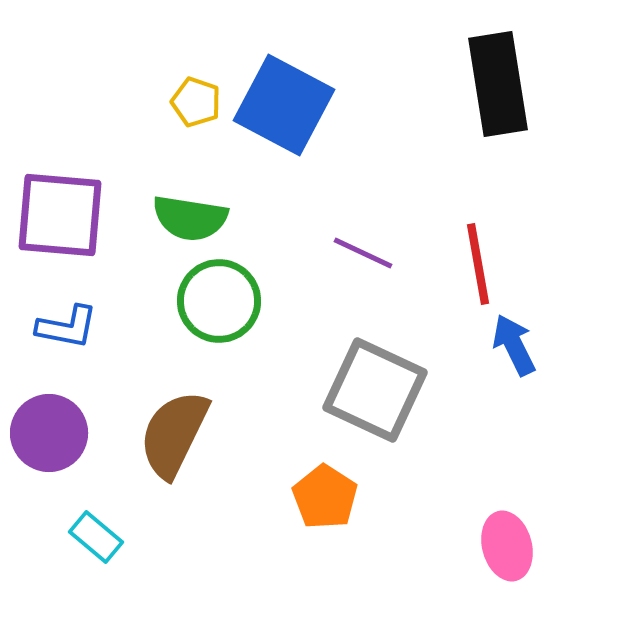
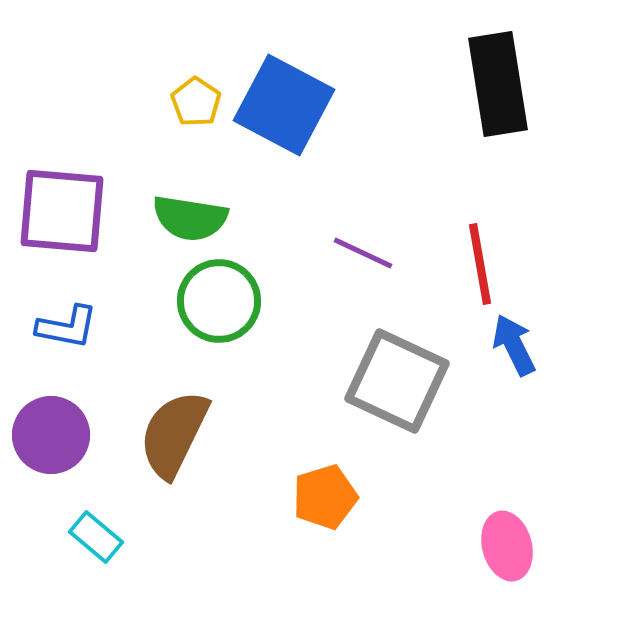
yellow pentagon: rotated 15 degrees clockwise
purple square: moved 2 px right, 4 px up
red line: moved 2 px right
gray square: moved 22 px right, 9 px up
purple circle: moved 2 px right, 2 px down
orange pentagon: rotated 22 degrees clockwise
